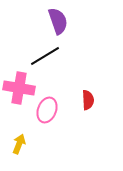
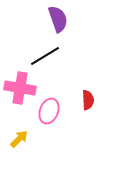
purple semicircle: moved 2 px up
pink cross: moved 1 px right
pink ellipse: moved 2 px right, 1 px down
yellow arrow: moved 5 px up; rotated 24 degrees clockwise
